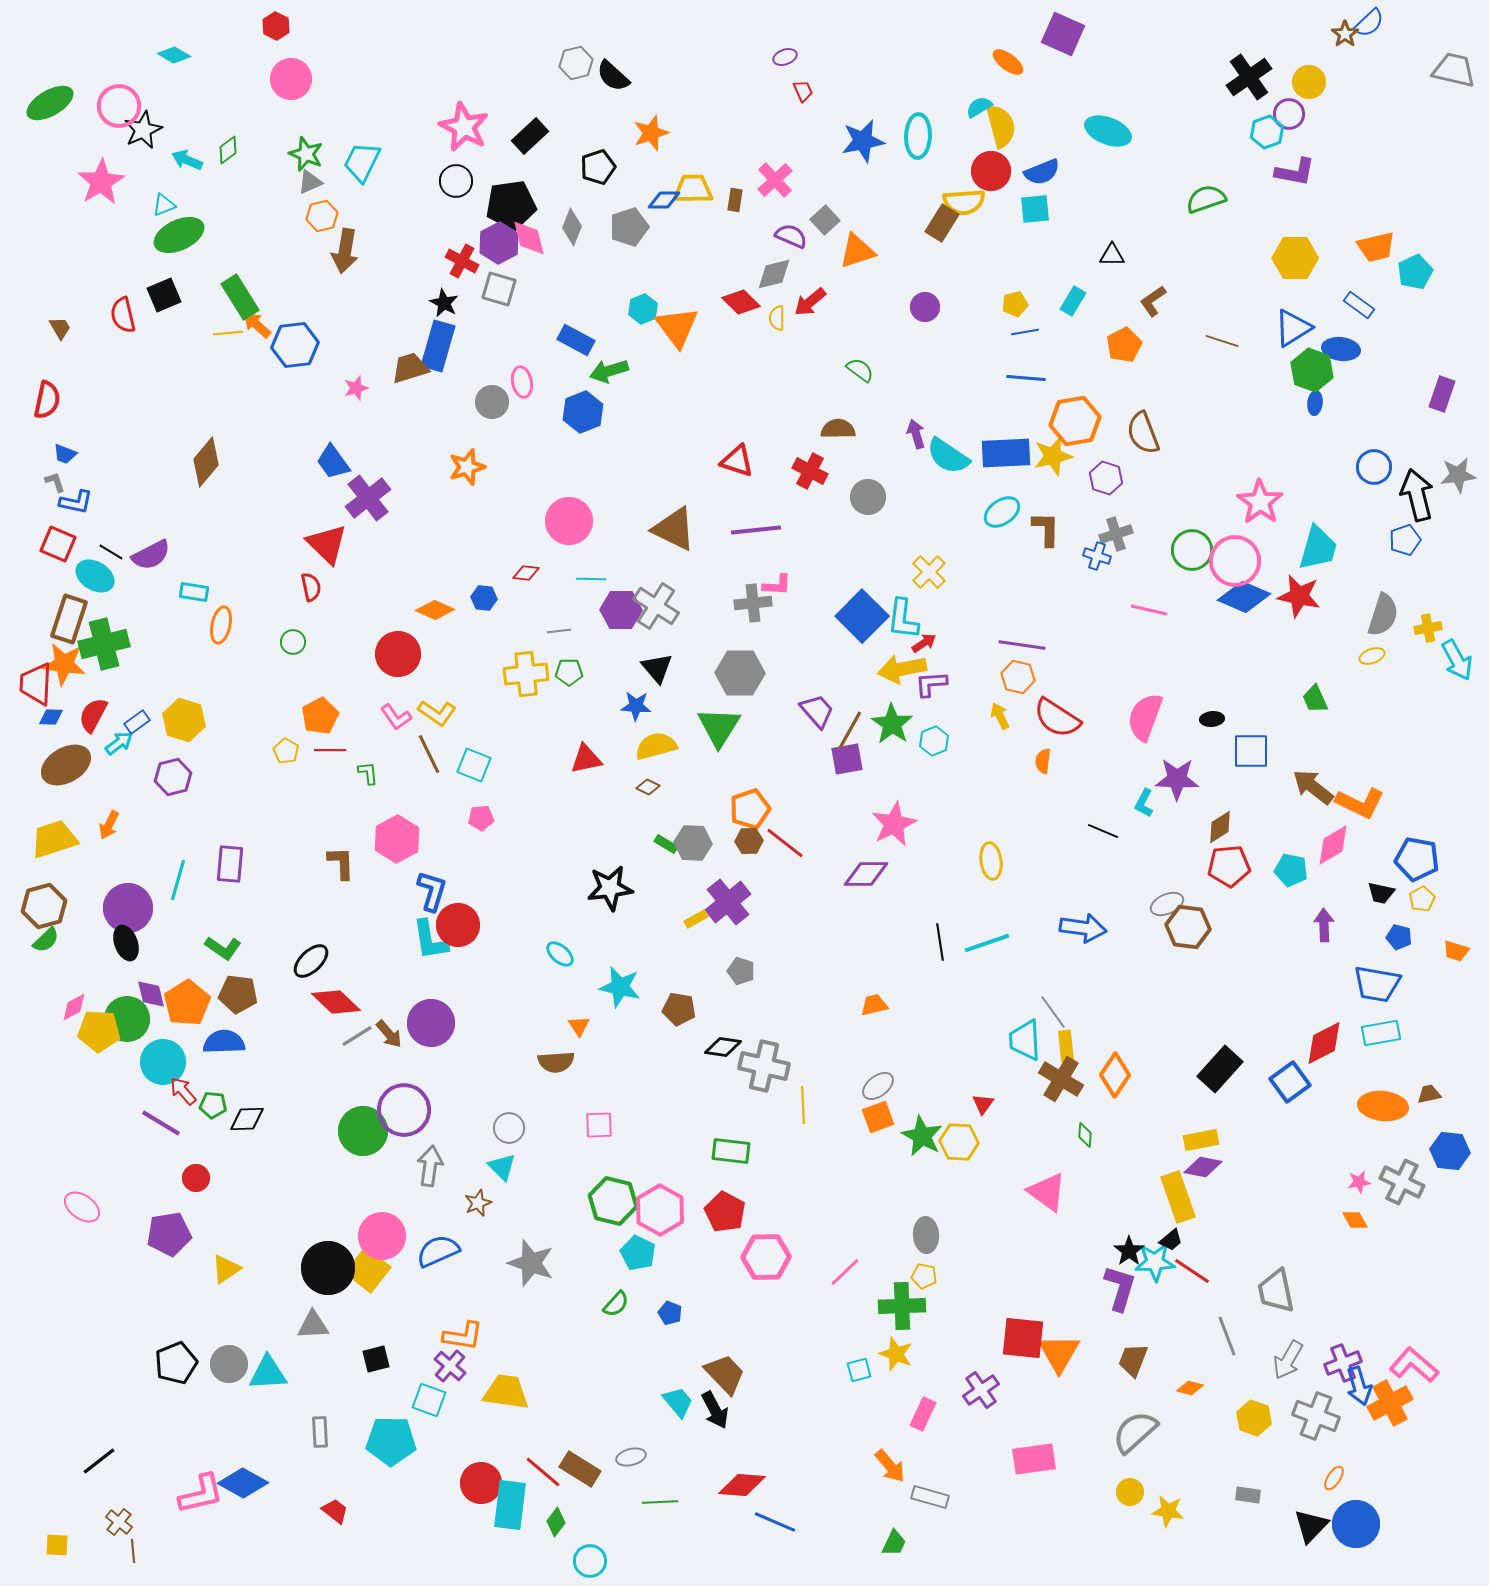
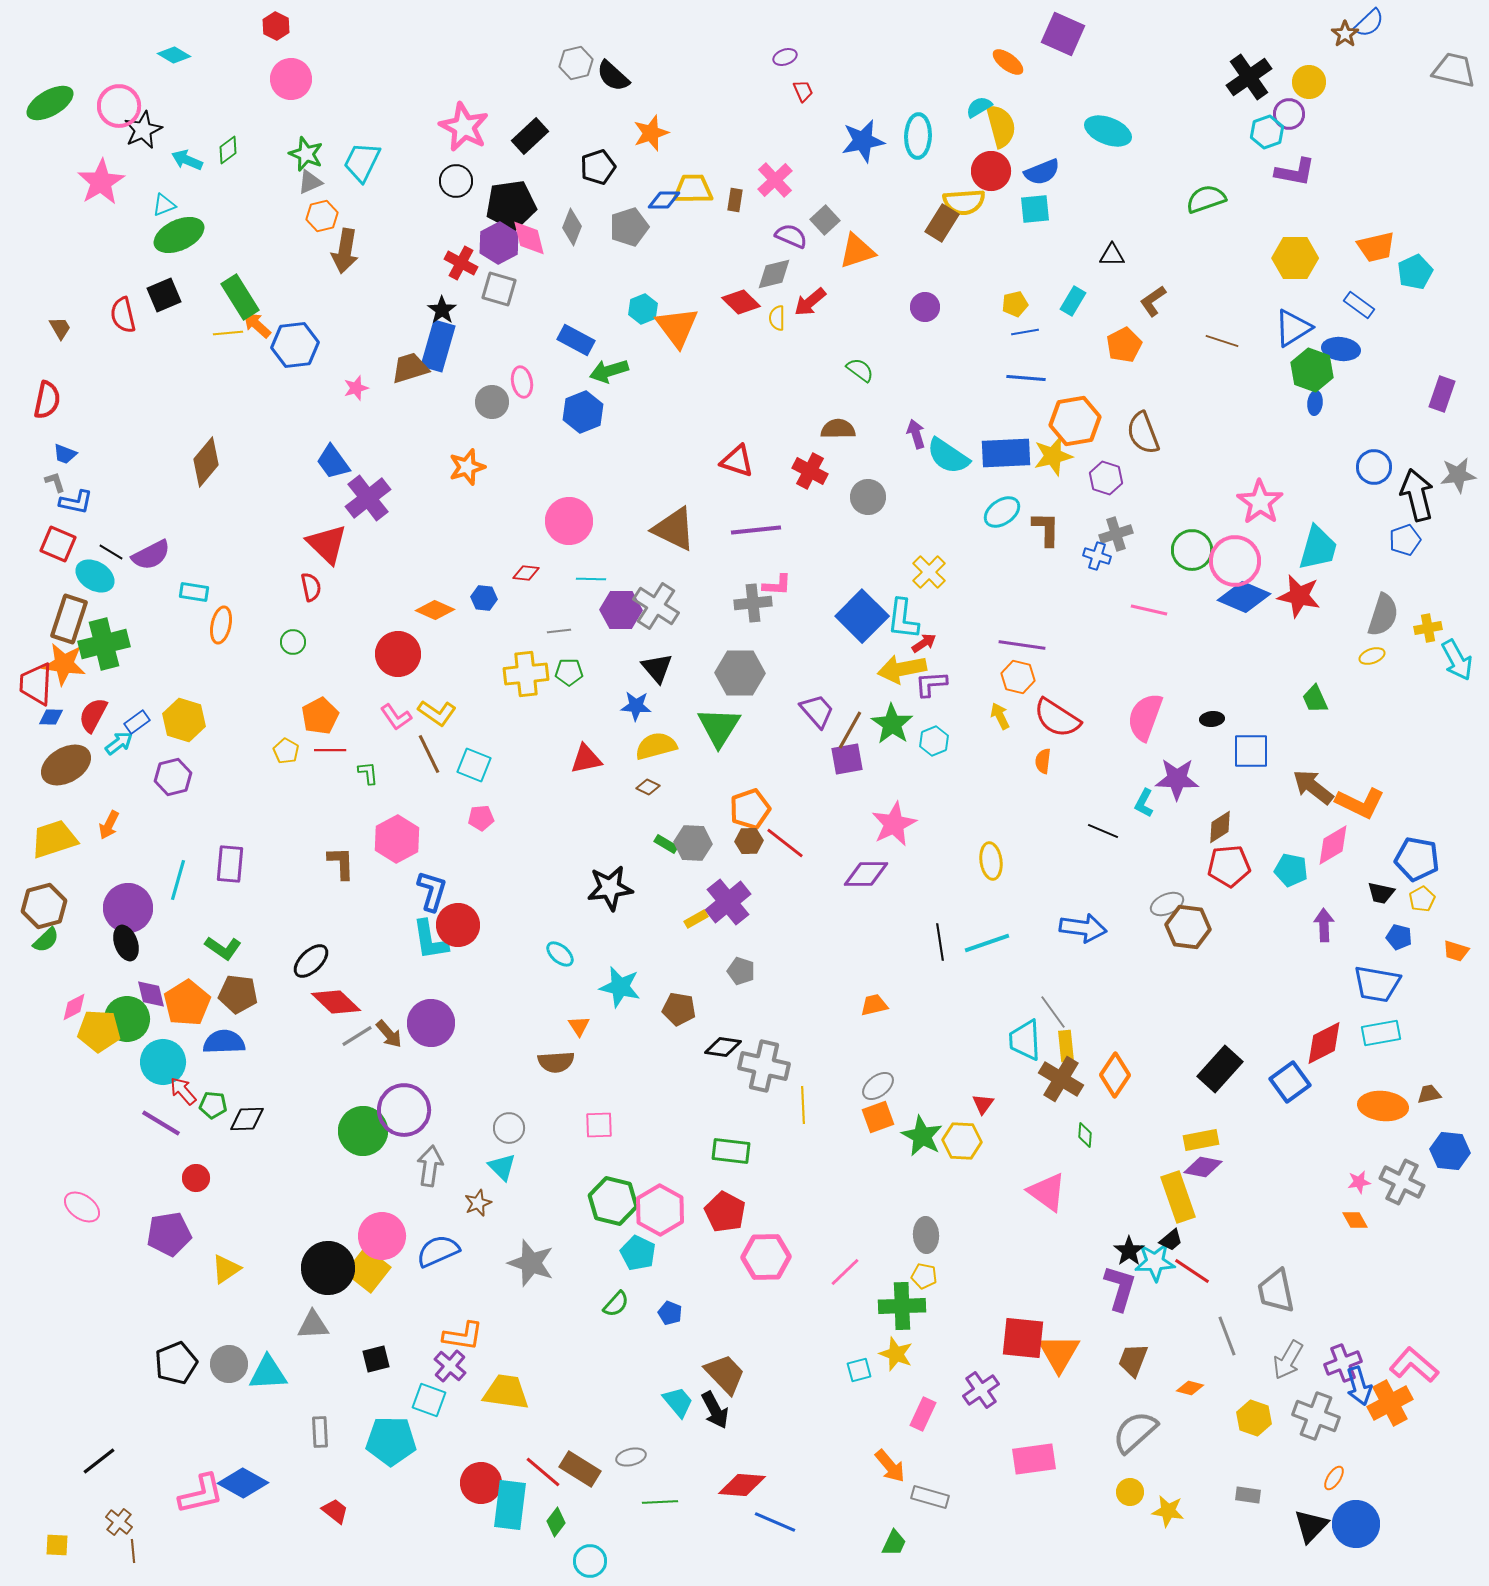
red cross at (462, 261): moved 1 px left, 2 px down
black star at (444, 303): moved 2 px left, 7 px down; rotated 8 degrees clockwise
yellow hexagon at (959, 1142): moved 3 px right, 1 px up
